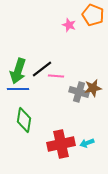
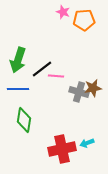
orange pentagon: moved 9 px left, 5 px down; rotated 25 degrees counterclockwise
pink star: moved 6 px left, 13 px up
green arrow: moved 11 px up
red cross: moved 1 px right, 5 px down
